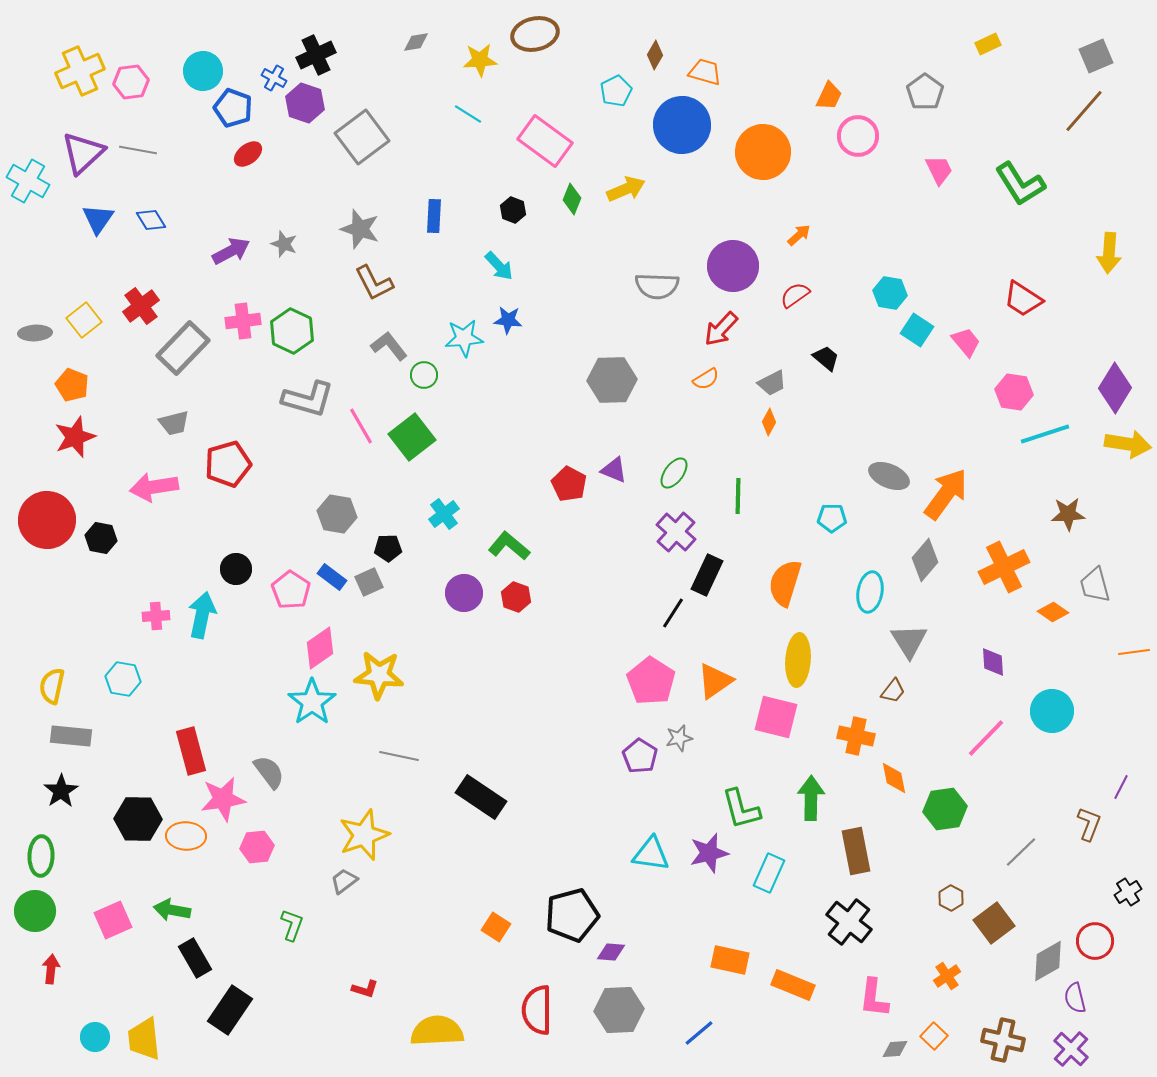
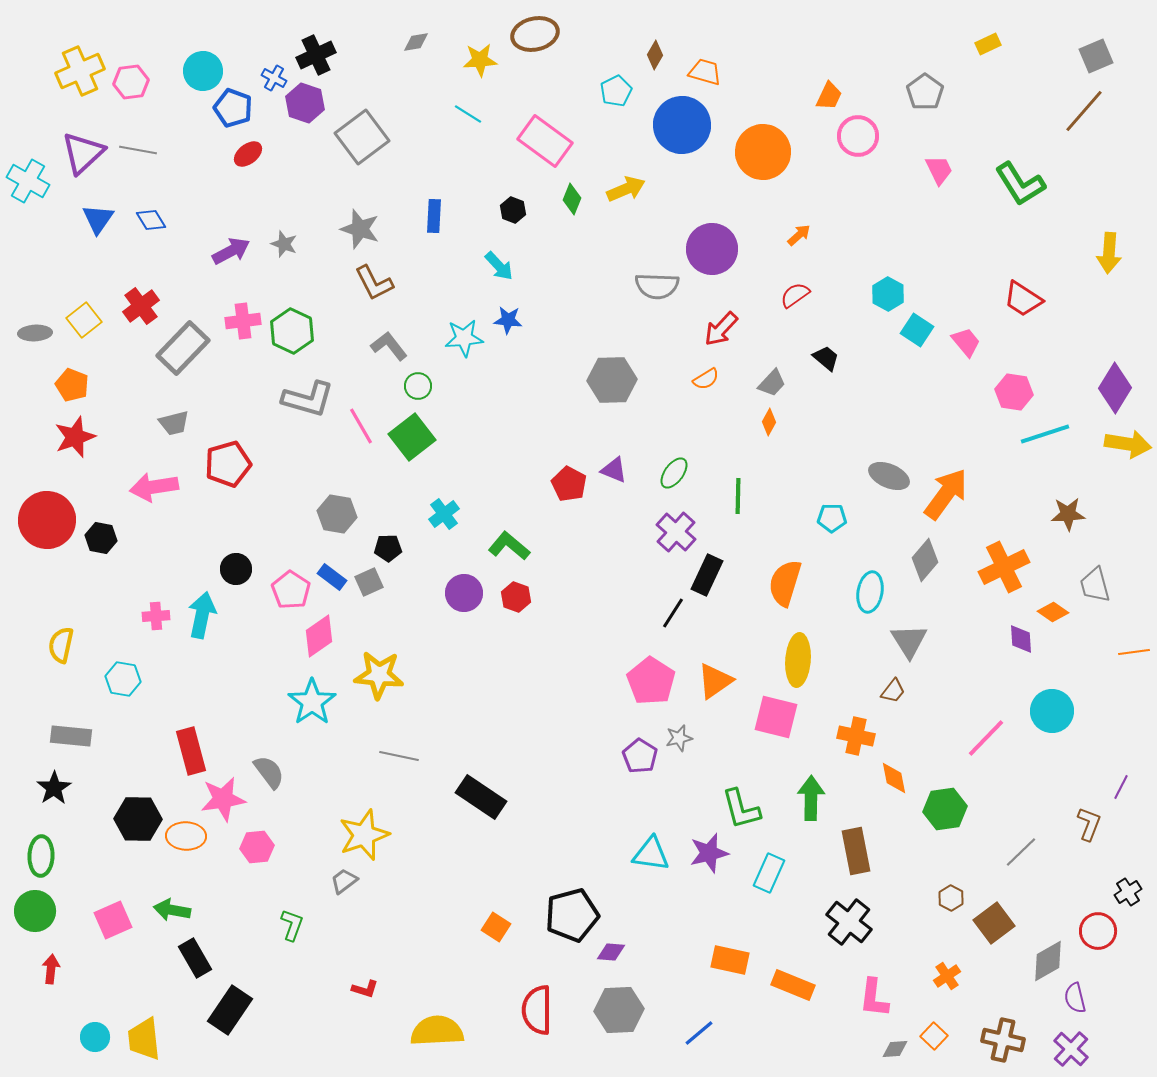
purple circle at (733, 266): moved 21 px left, 17 px up
cyan hexagon at (890, 293): moved 2 px left, 1 px down; rotated 20 degrees clockwise
green circle at (424, 375): moved 6 px left, 11 px down
gray trapezoid at (772, 383): rotated 20 degrees counterclockwise
pink diamond at (320, 648): moved 1 px left, 12 px up
purple diamond at (993, 662): moved 28 px right, 23 px up
yellow semicircle at (52, 686): moved 9 px right, 41 px up
black star at (61, 791): moved 7 px left, 3 px up
red circle at (1095, 941): moved 3 px right, 10 px up
